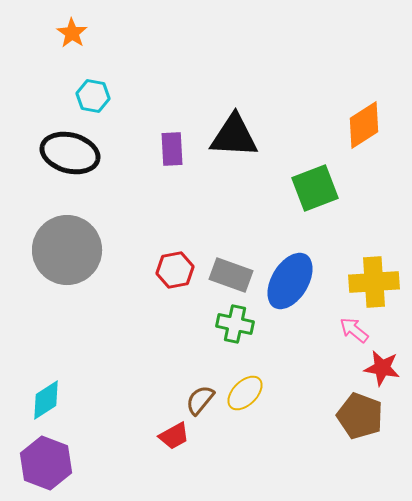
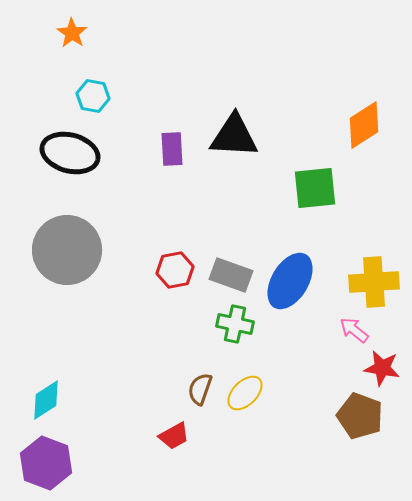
green square: rotated 15 degrees clockwise
brown semicircle: moved 11 px up; rotated 20 degrees counterclockwise
